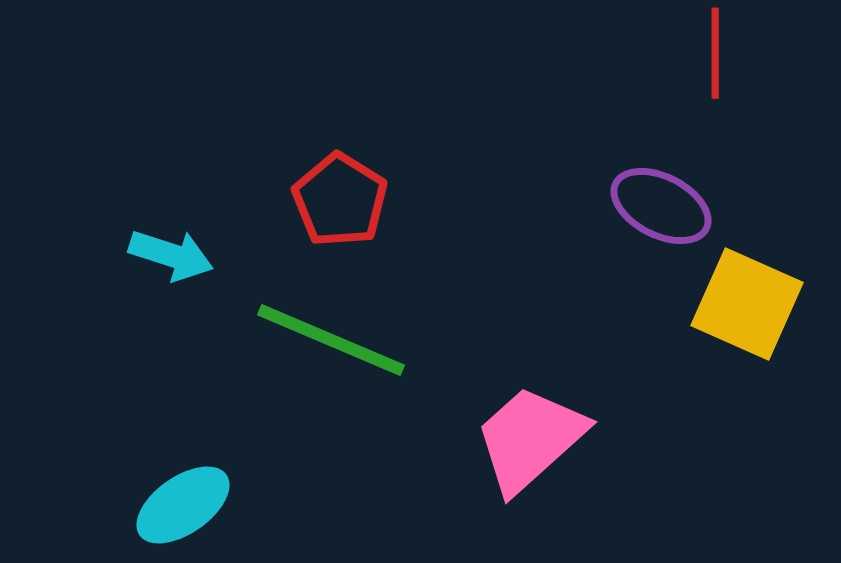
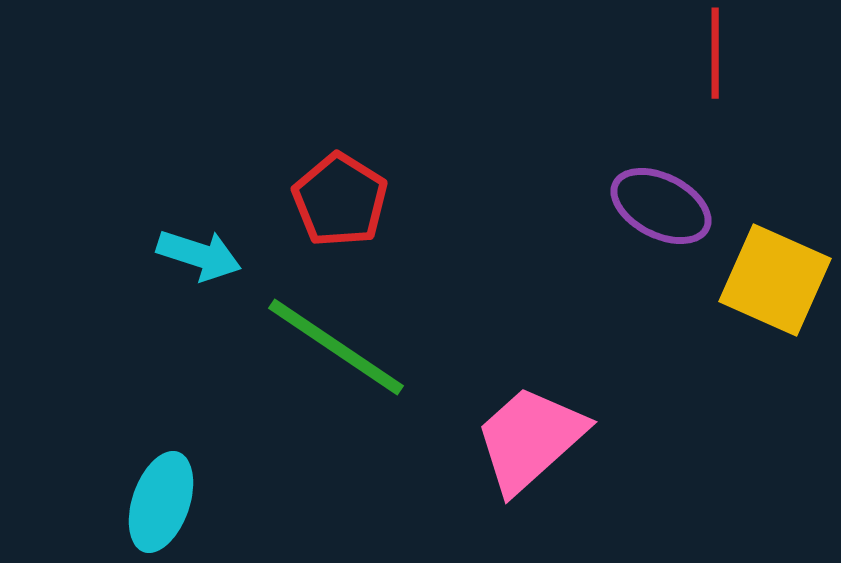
cyan arrow: moved 28 px right
yellow square: moved 28 px right, 24 px up
green line: moved 5 px right, 7 px down; rotated 11 degrees clockwise
cyan ellipse: moved 22 px left, 3 px up; rotated 36 degrees counterclockwise
